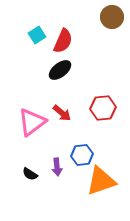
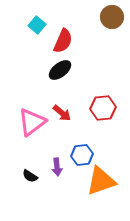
cyan square: moved 10 px up; rotated 18 degrees counterclockwise
black semicircle: moved 2 px down
